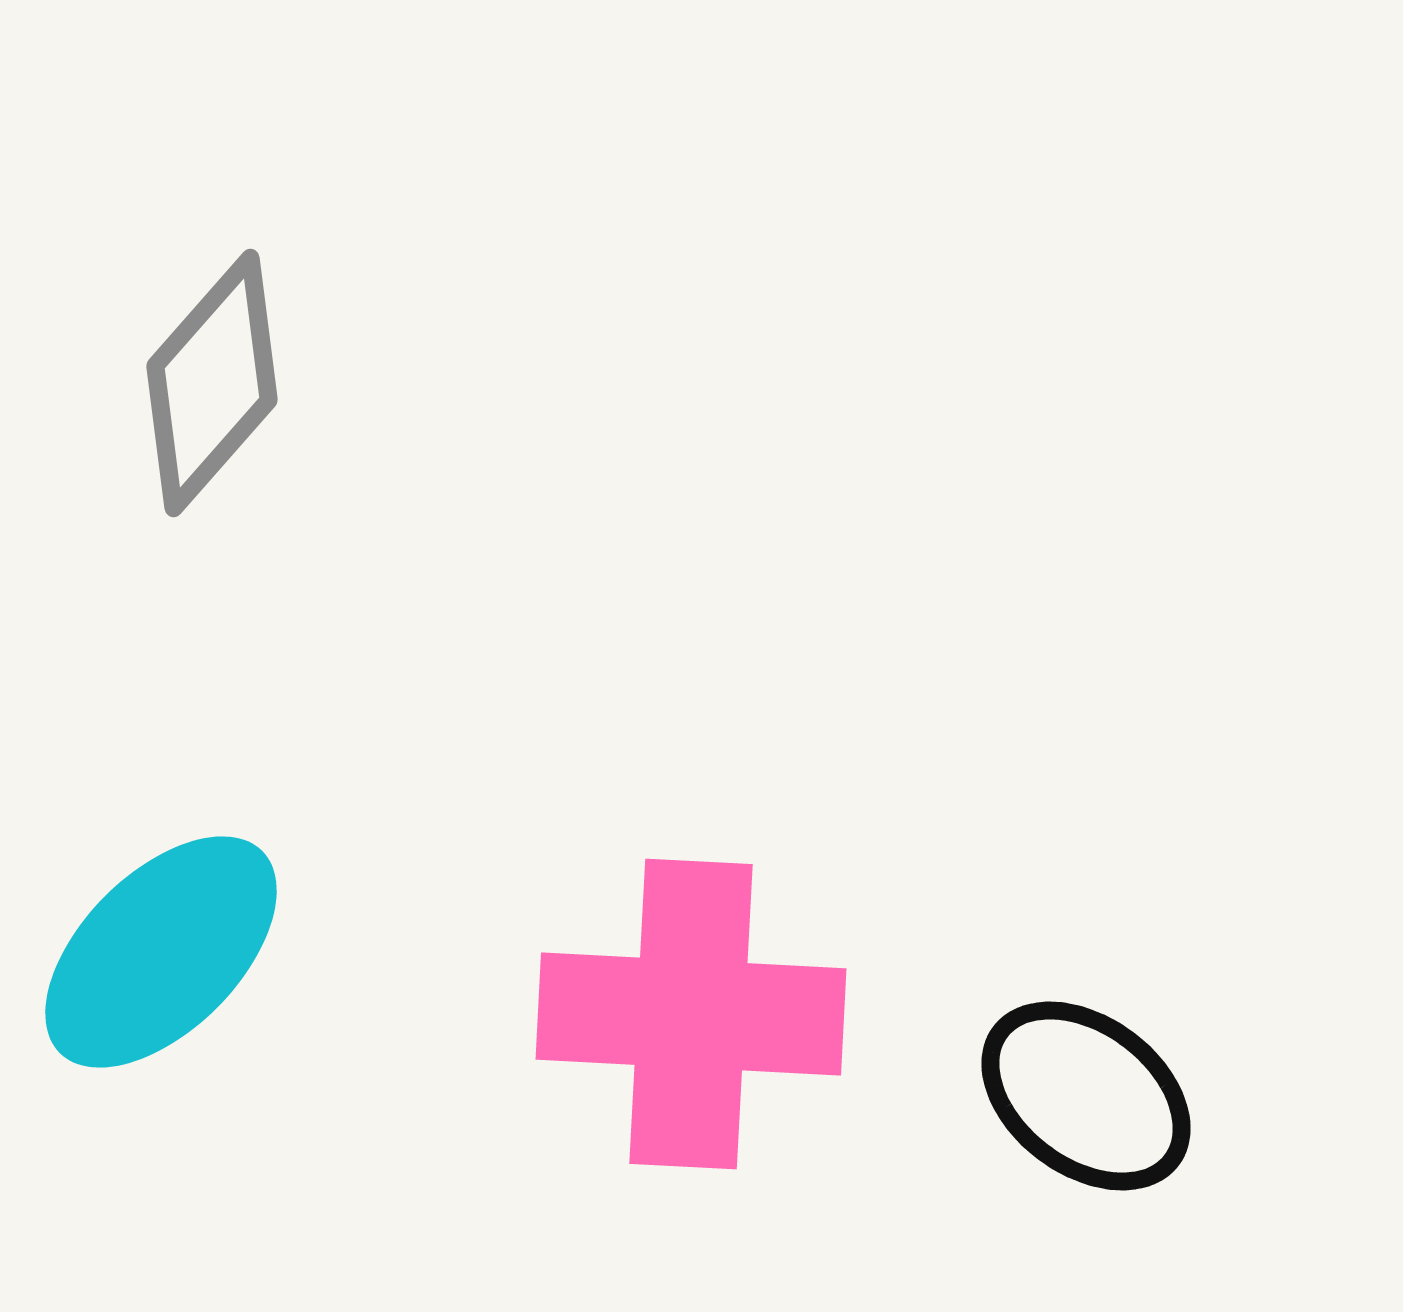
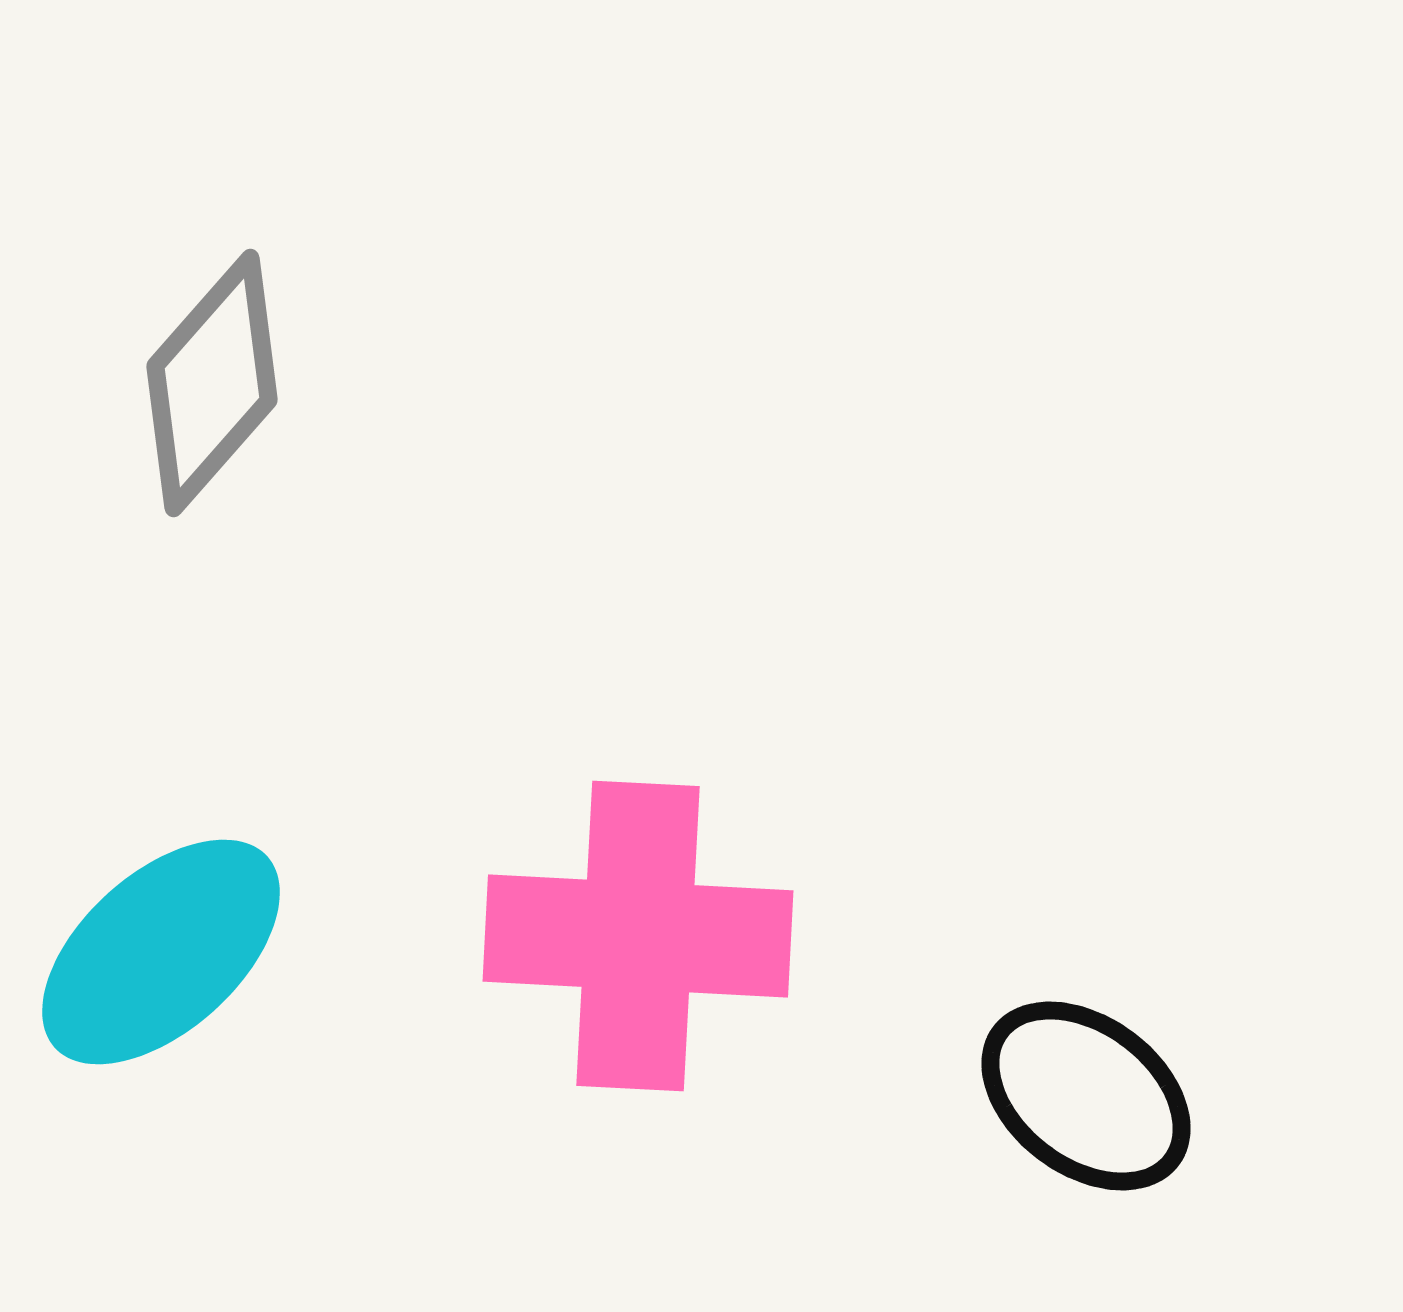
cyan ellipse: rotated 3 degrees clockwise
pink cross: moved 53 px left, 78 px up
